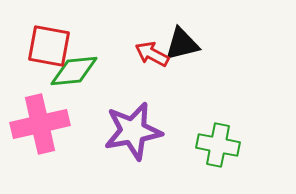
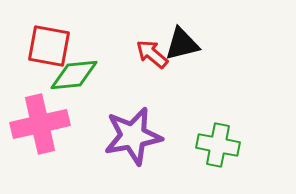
red arrow: rotated 12 degrees clockwise
green diamond: moved 4 px down
purple star: moved 5 px down
